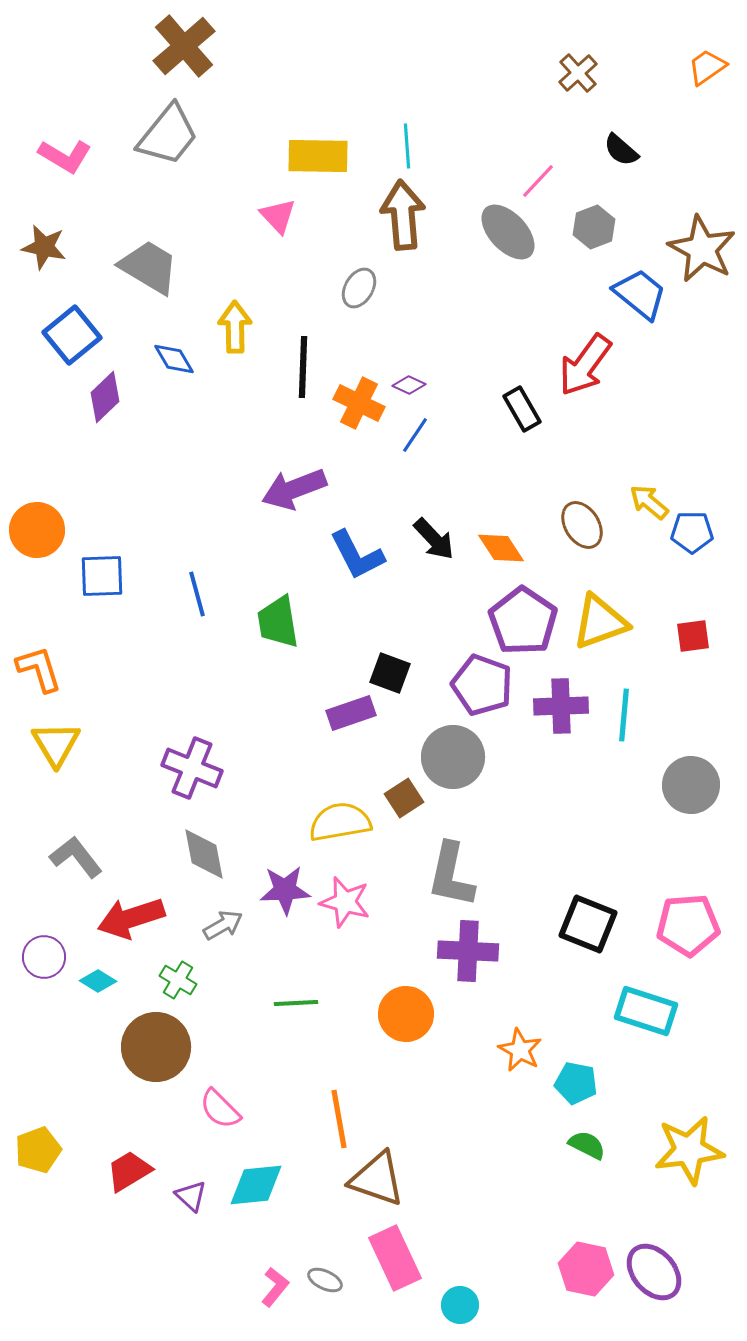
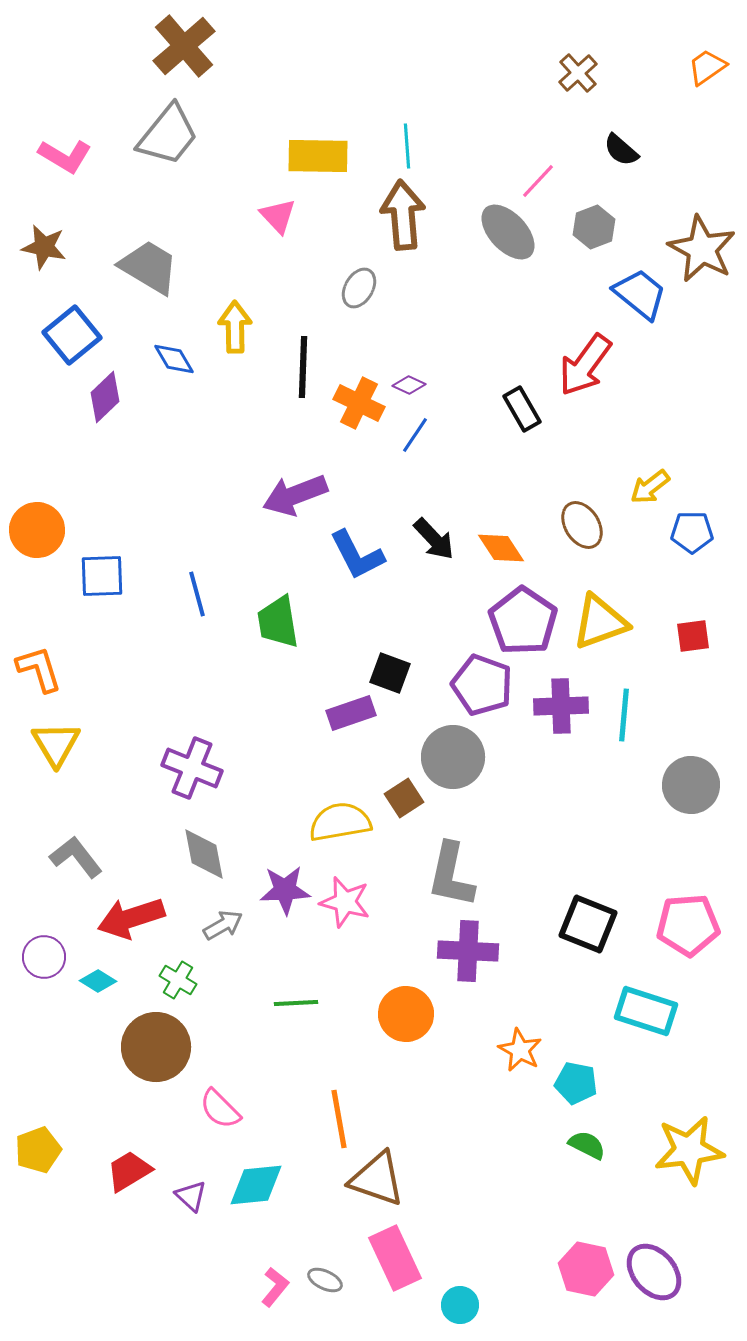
purple arrow at (294, 489): moved 1 px right, 6 px down
yellow arrow at (649, 502): moved 1 px right, 15 px up; rotated 78 degrees counterclockwise
